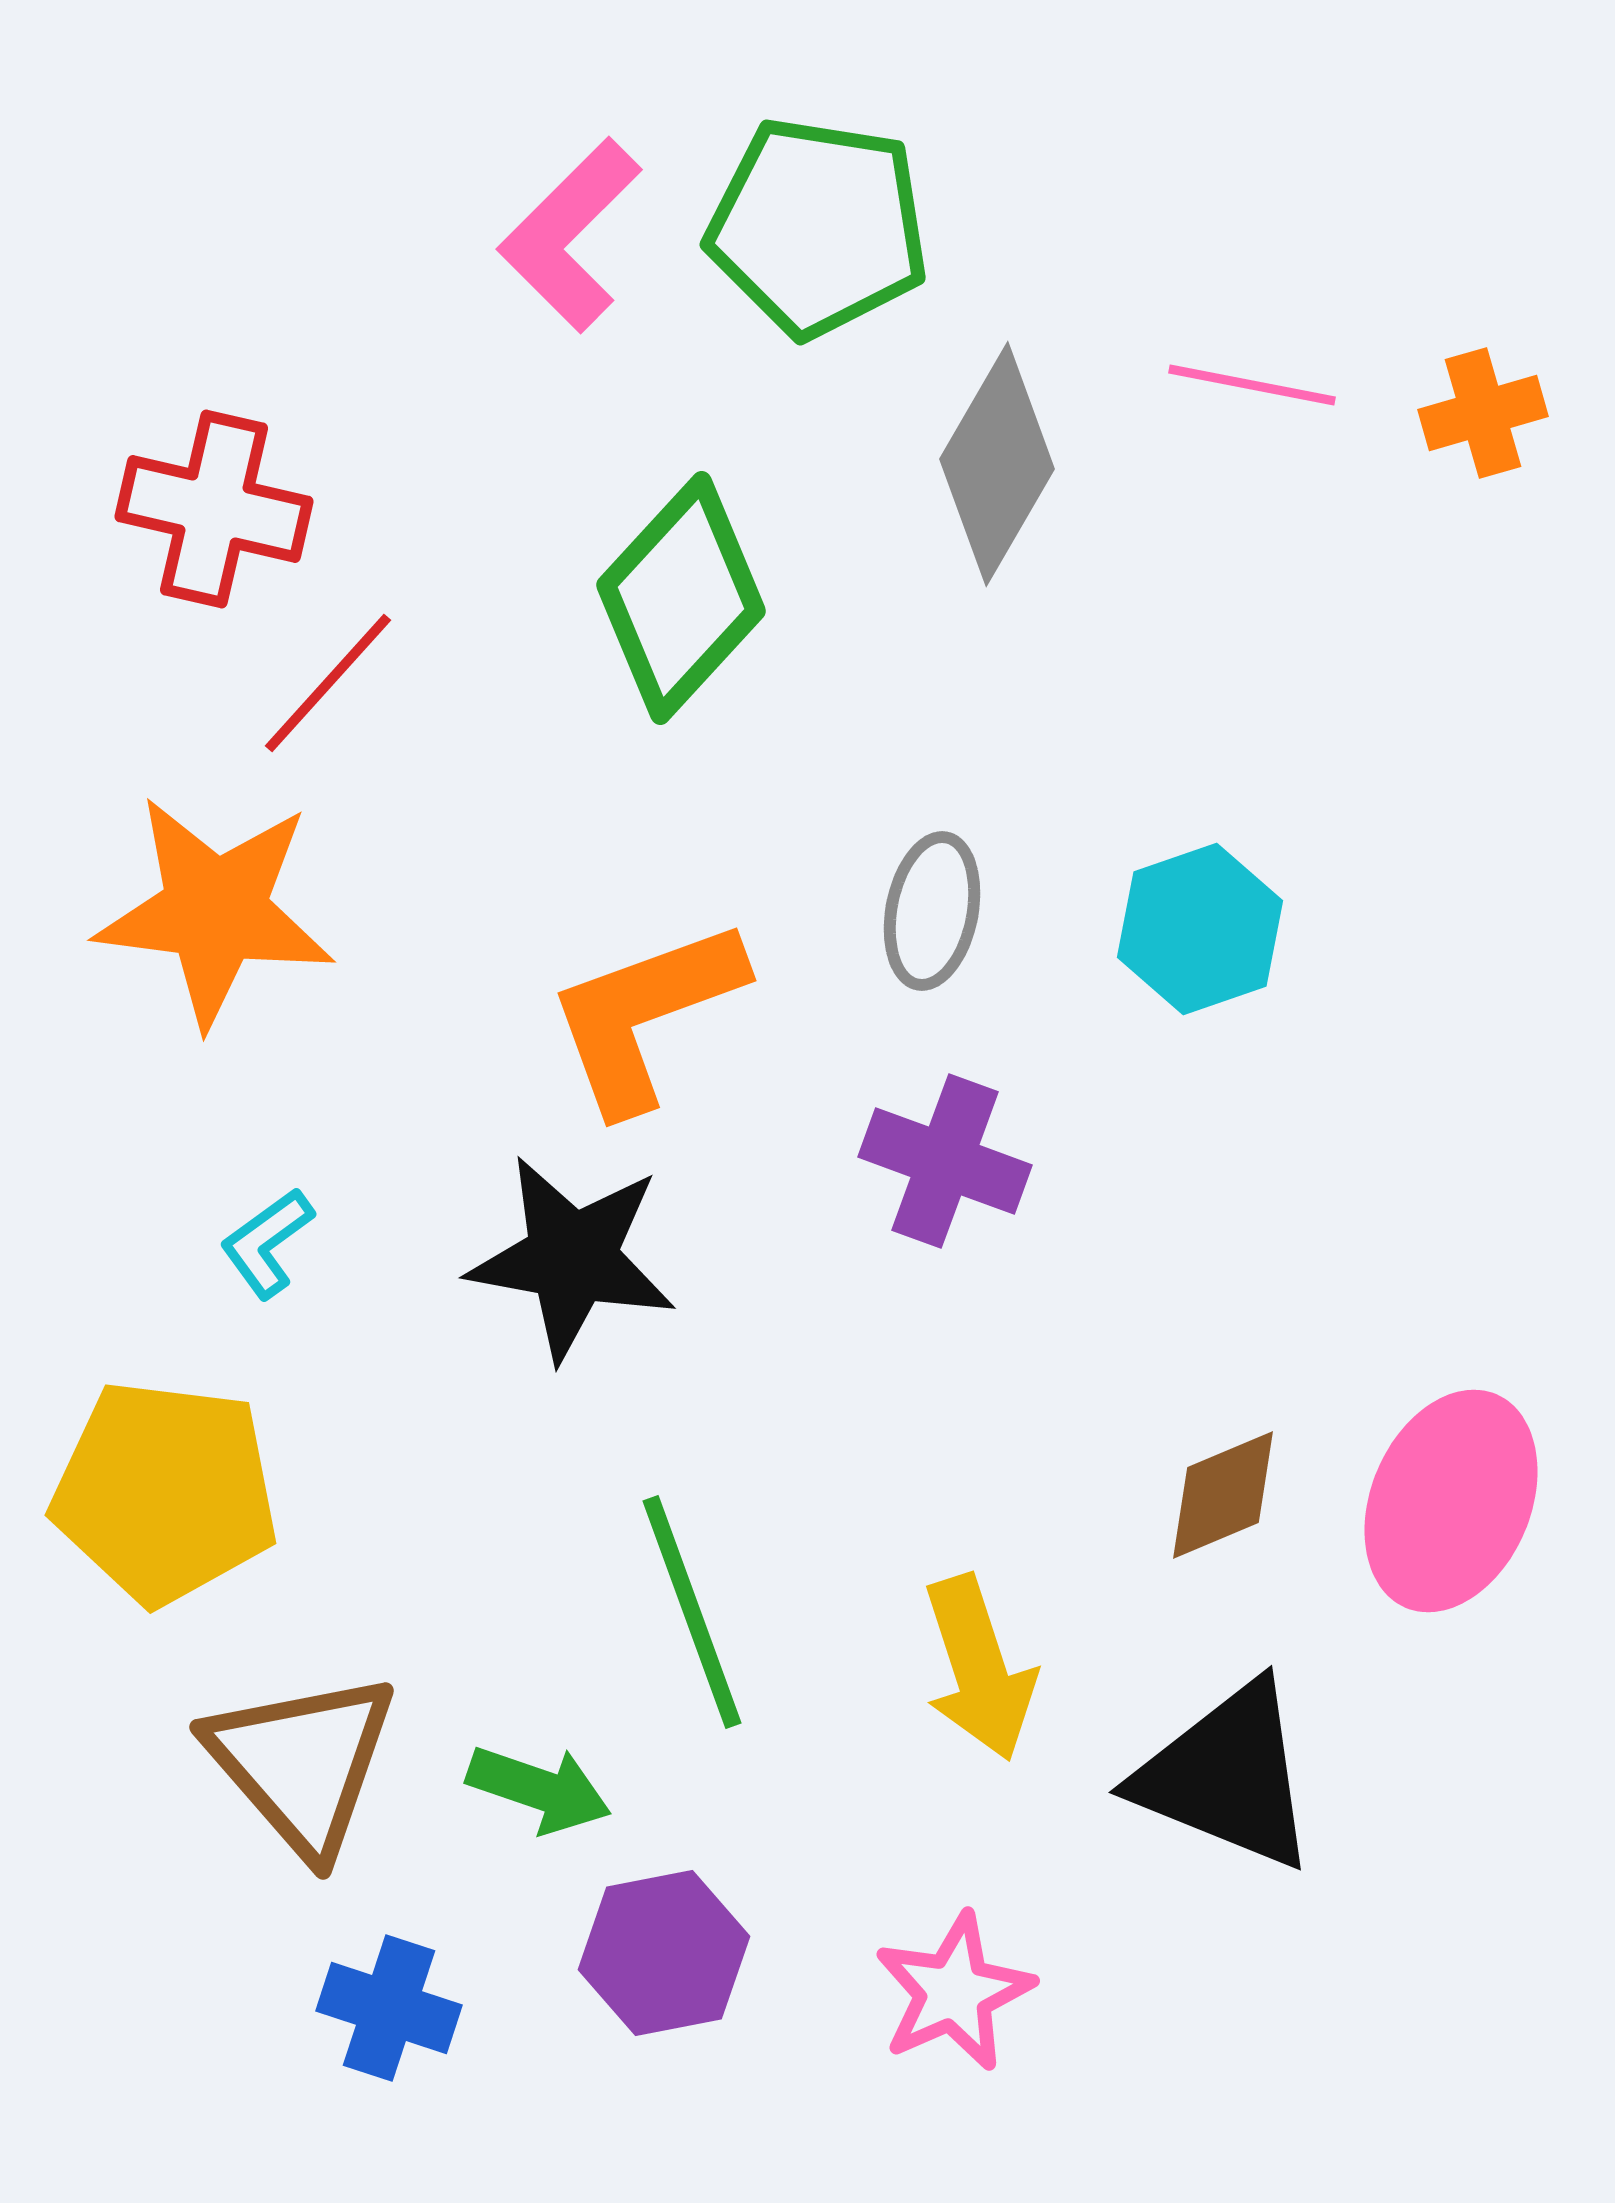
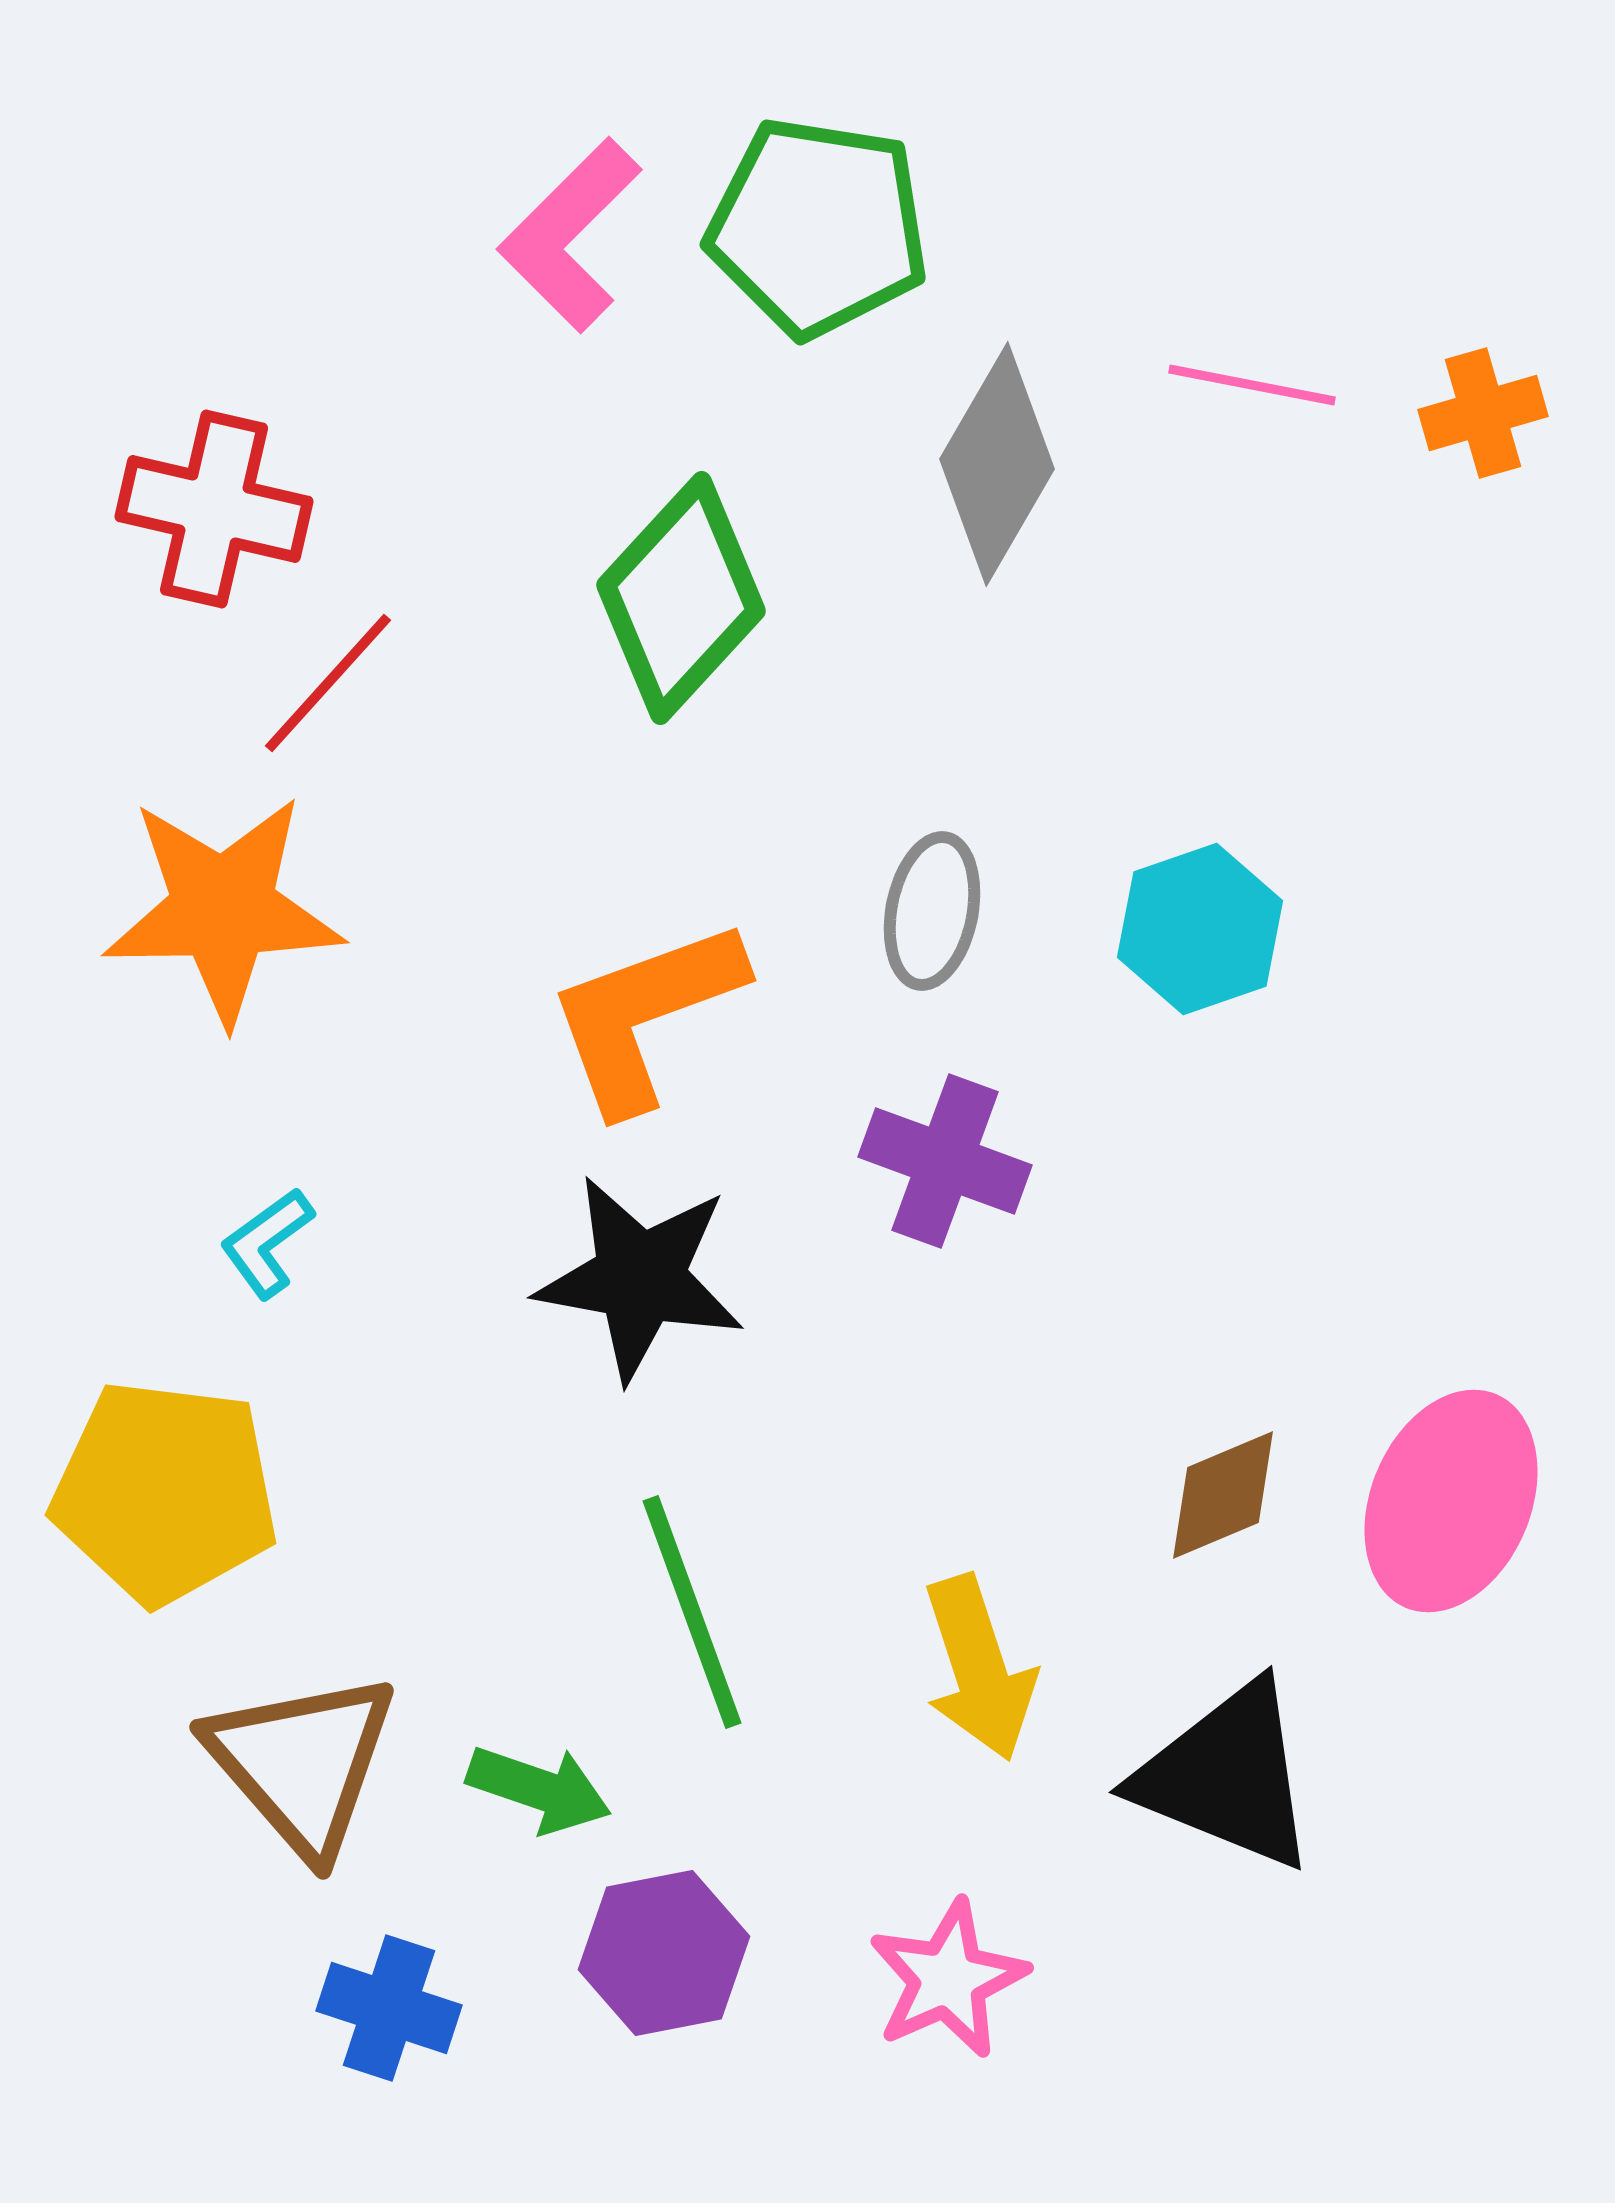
orange star: moved 8 px right, 2 px up; rotated 8 degrees counterclockwise
black star: moved 68 px right, 20 px down
pink star: moved 6 px left, 13 px up
